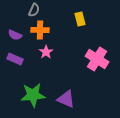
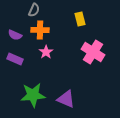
pink cross: moved 4 px left, 7 px up
